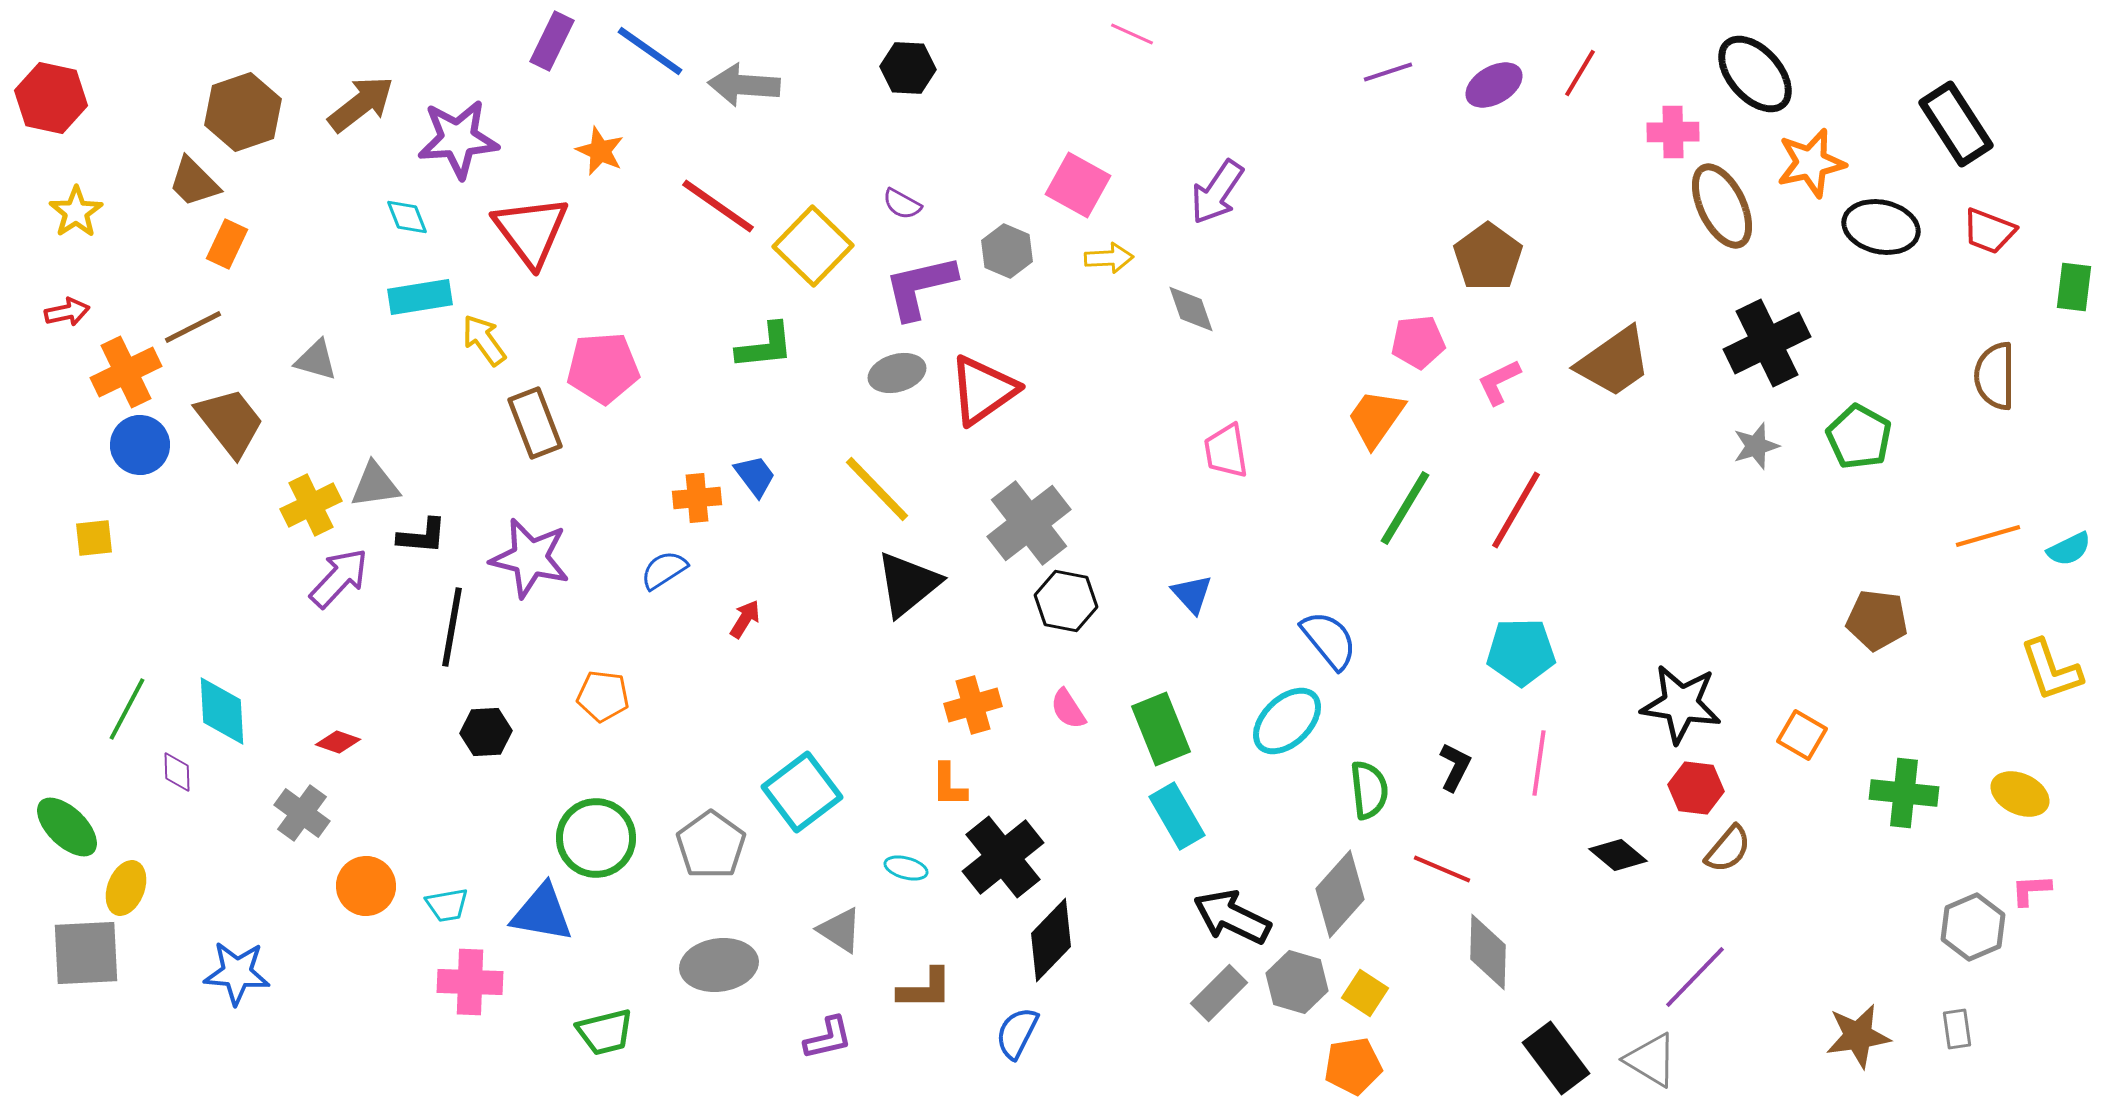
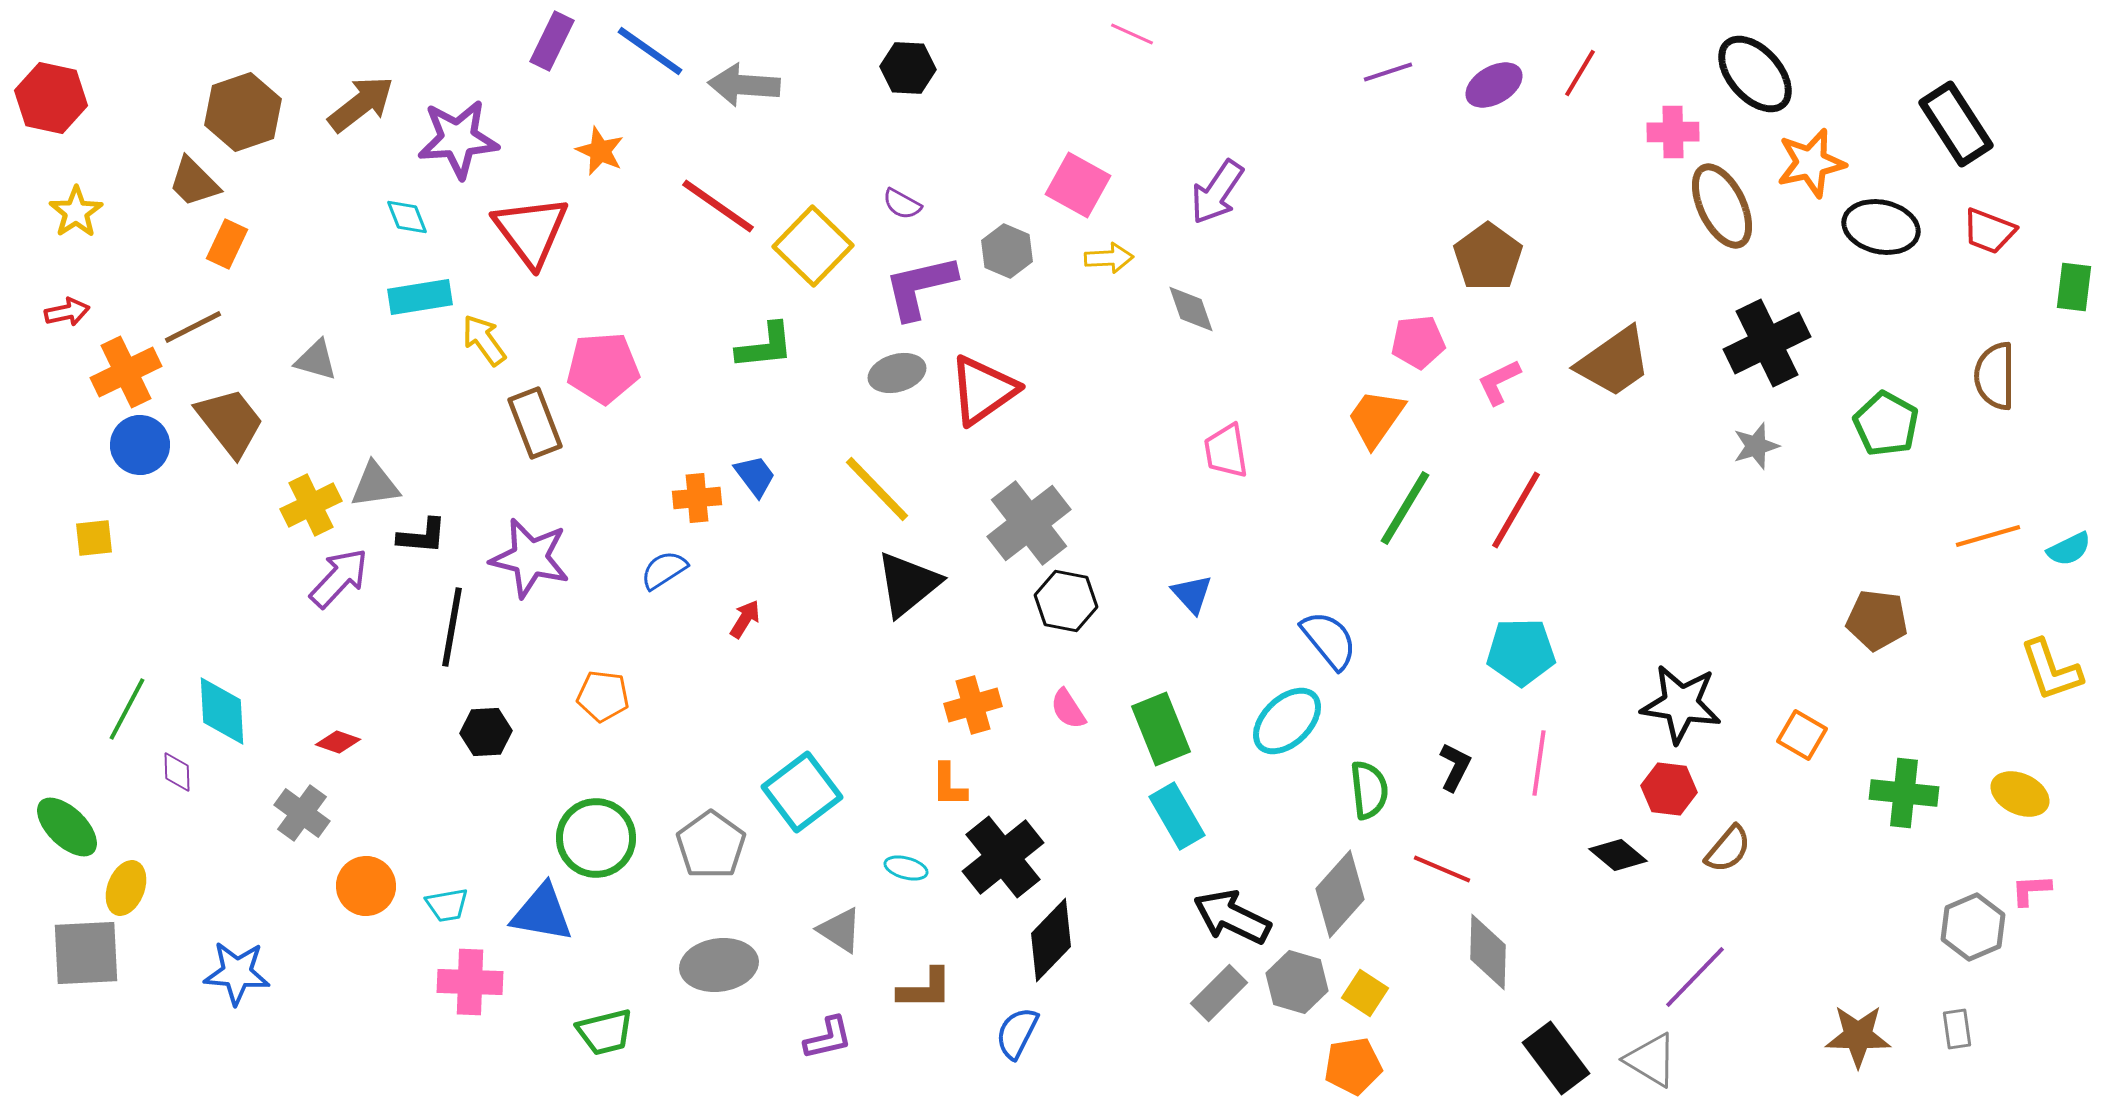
green pentagon at (1859, 437): moved 27 px right, 13 px up
red hexagon at (1696, 788): moved 27 px left, 1 px down
brown star at (1858, 1036): rotated 10 degrees clockwise
